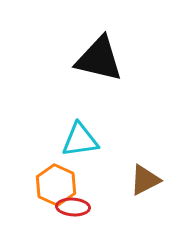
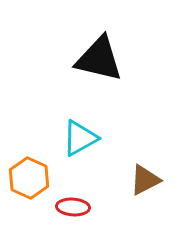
cyan triangle: moved 2 px up; rotated 21 degrees counterclockwise
orange hexagon: moved 27 px left, 7 px up
